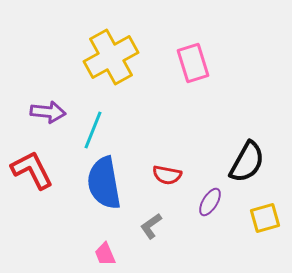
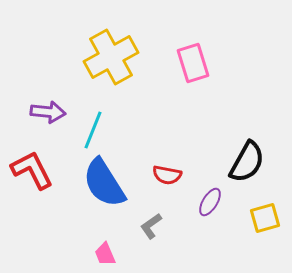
blue semicircle: rotated 22 degrees counterclockwise
